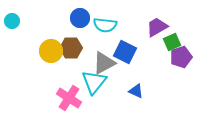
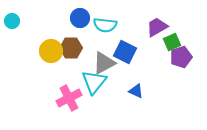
pink cross: rotated 30 degrees clockwise
